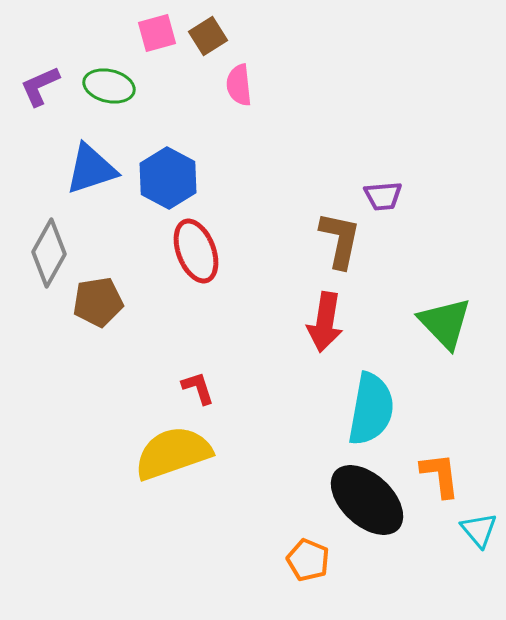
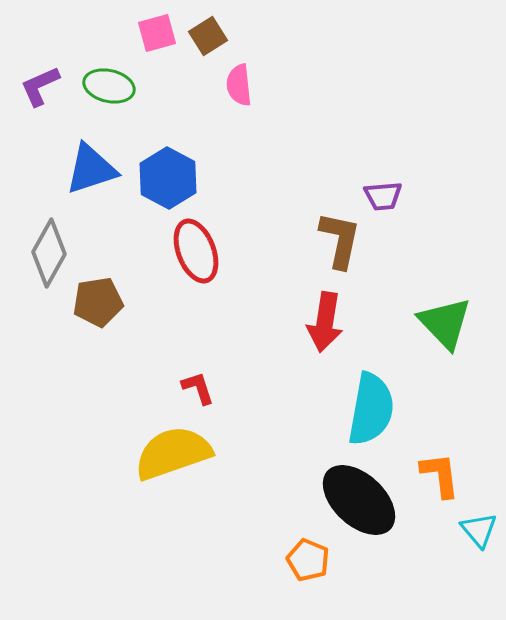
black ellipse: moved 8 px left
